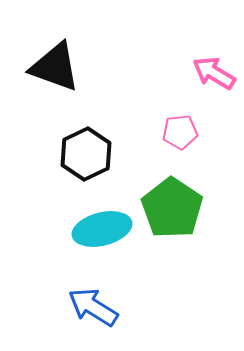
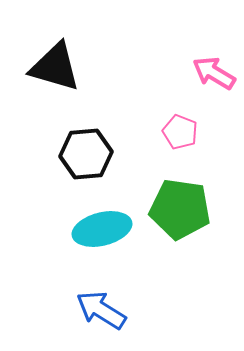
black triangle: rotated 4 degrees counterclockwise
pink pentagon: rotated 28 degrees clockwise
black hexagon: rotated 21 degrees clockwise
green pentagon: moved 8 px right, 1 px down; rotated 26 degrees counterclockwise
blue arrow: moved 8 px right, 3 px down
